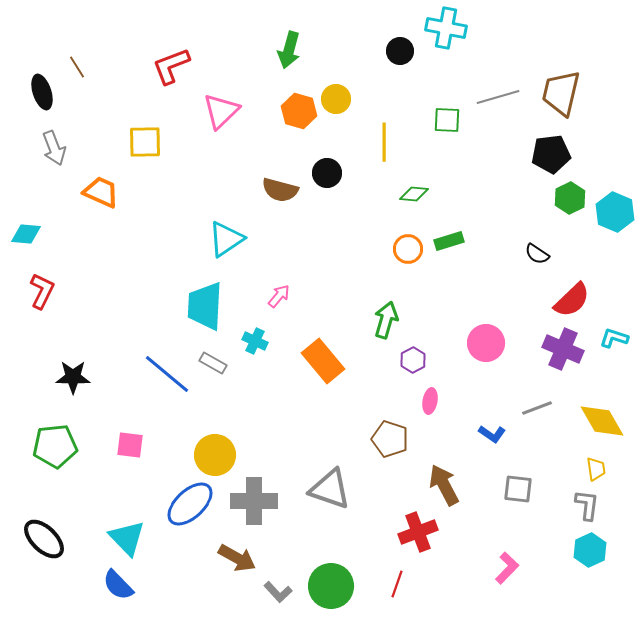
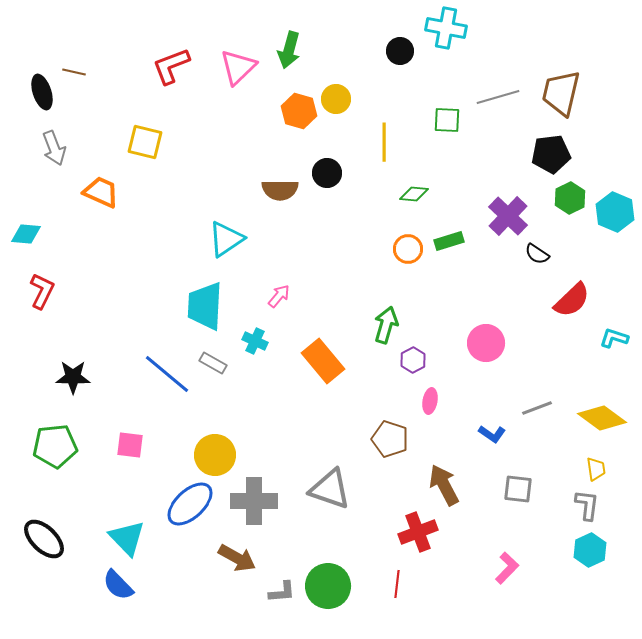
brown line at (77, 67): moved 3 px left, 5 px down; rotated 45 degrees counterclockwise
pink triangle at (221, 111): moved 17 px right, 44 px up
yellow square at (145, 142): rotated 15 degrees clockwise
brown semicircle at (280, 190): rotated 15 degrees counterclockwise
green arrow at (386, 320): moved 5 px down
purple cross at (563, 349): moved 55 px left, 133 px up; rotated 21 degrees clockwise
yellow diamond at (602, 421): moved 3 px up; rotated 24 degrees counterclockwise
red line at (397, 584): rotated 12 degrees counterclockwise
green circle at (331, 586): moved 3 px left
gray L-shape at (278, 592): moved 4 px right; rotated 52 degrees counterclockwise
